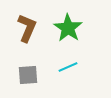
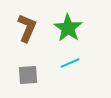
cyan line: moved 2 px right, 4 px up
